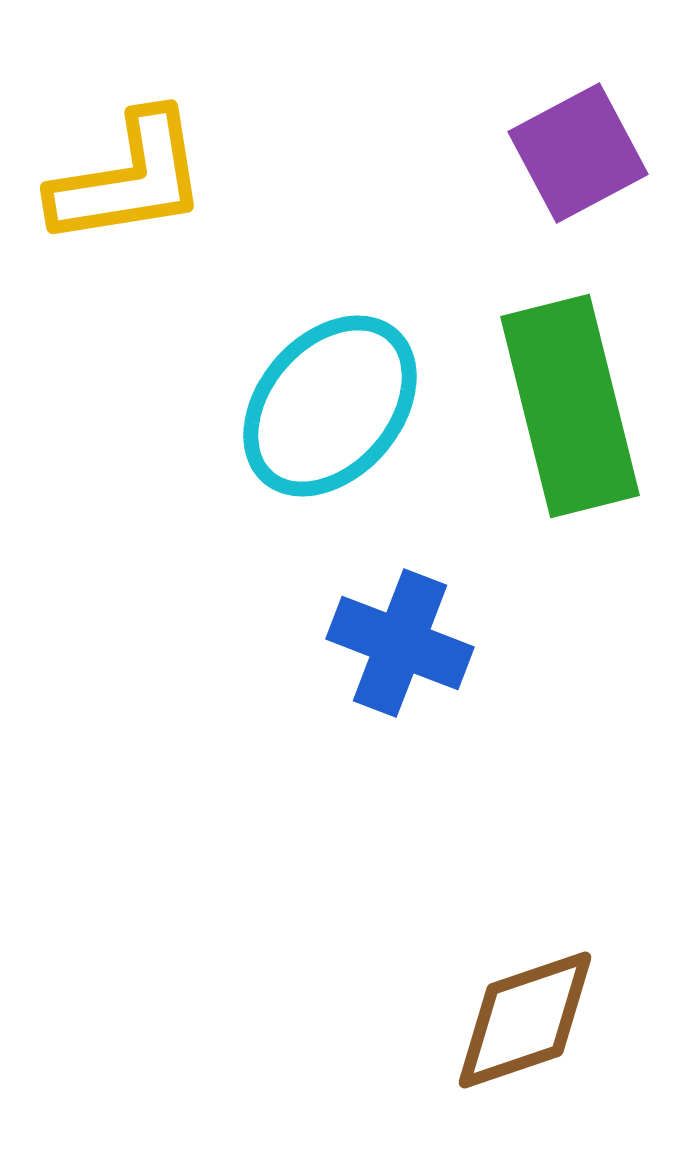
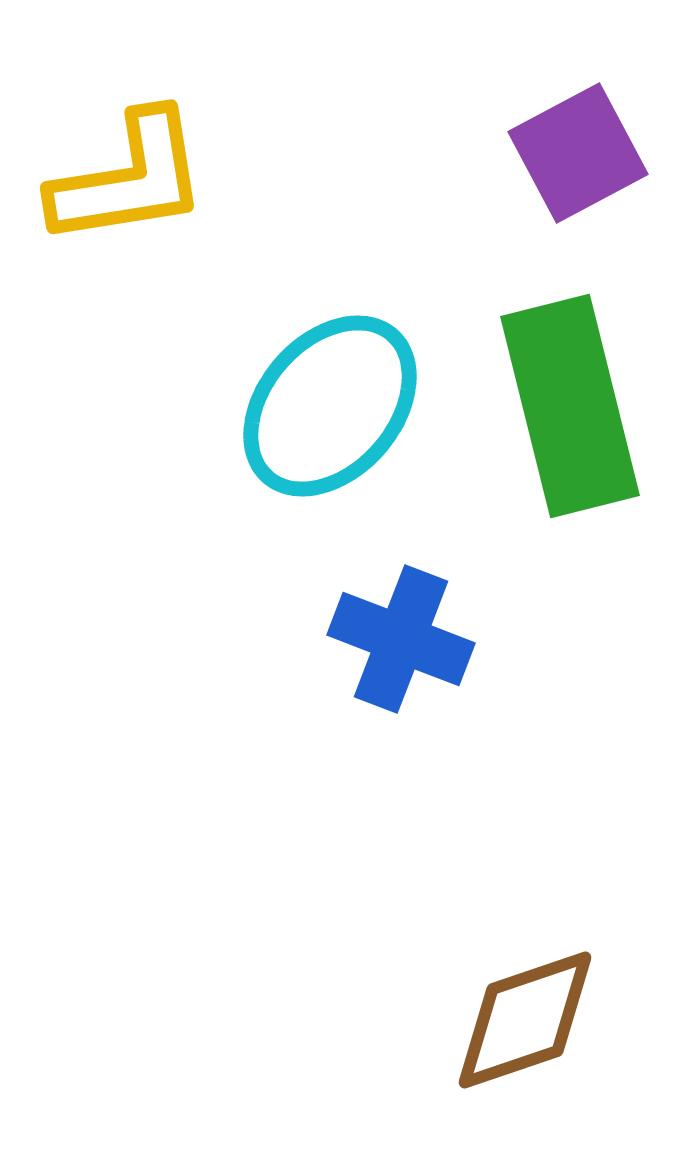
blue cross: moved 1 px right, 4 px up
